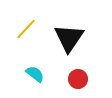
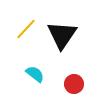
black triangle: moved 7 px left, 3 px up
red circle: moved 4 px left, 5 px down
